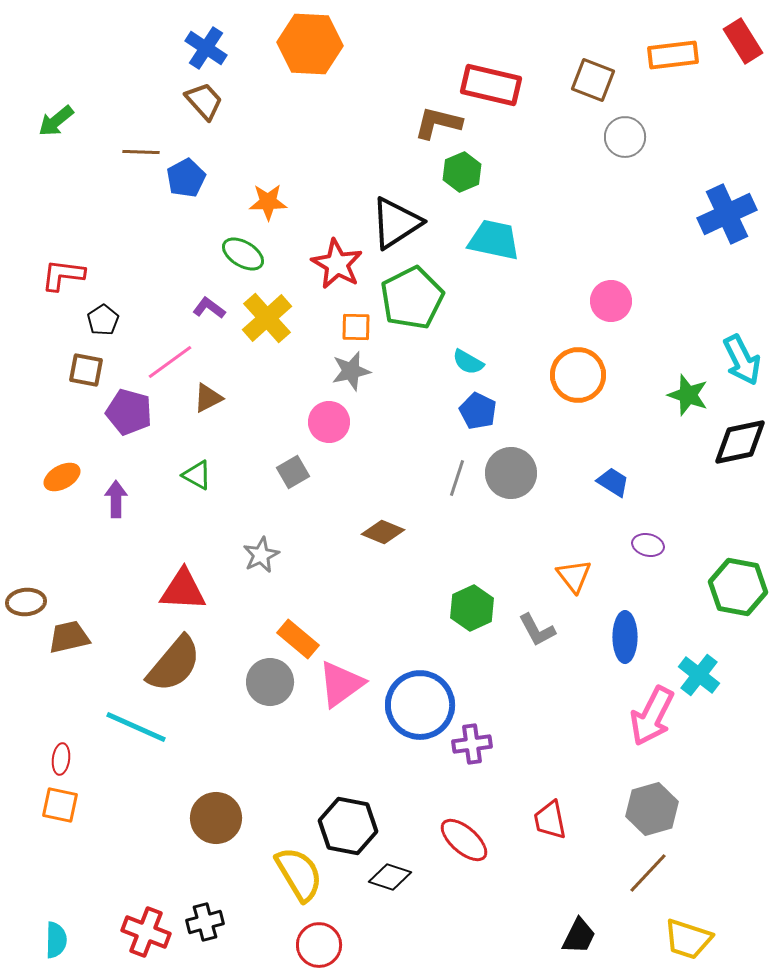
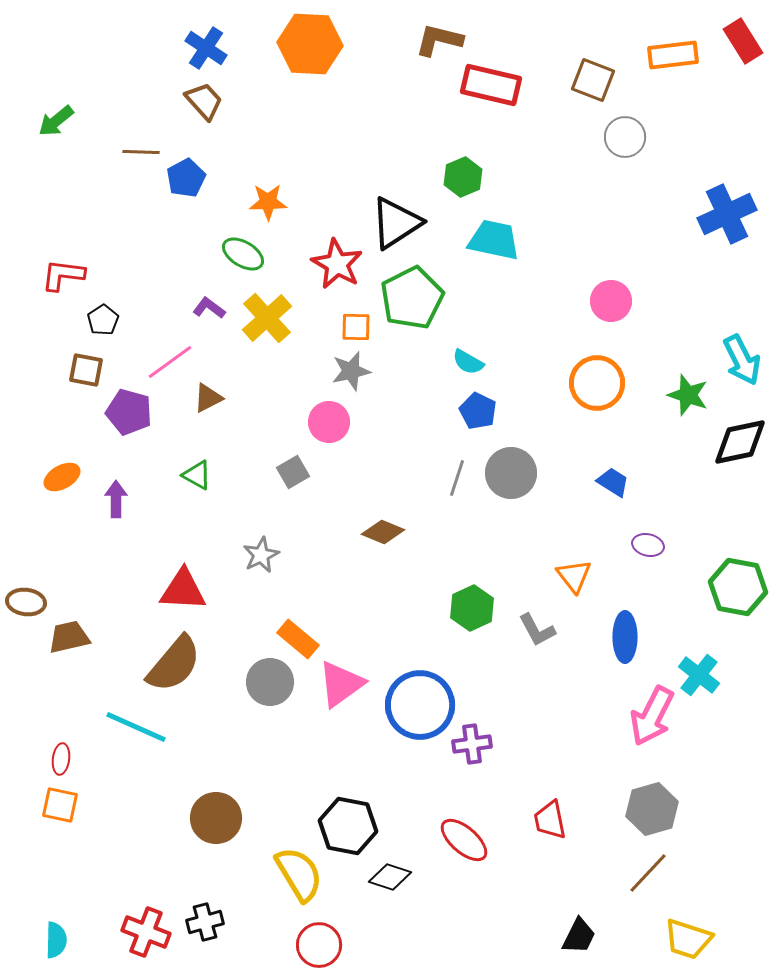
brown L-shape at (438, 123): moved 1 px right, 83 px up
green hexagon at (462, 172): moved 1 px right, 5 px down
orange circle at (578, 375): moved 19 px right, 8 px down
brown ellipse at (26, 602): rotated 12 degrees clockwise
